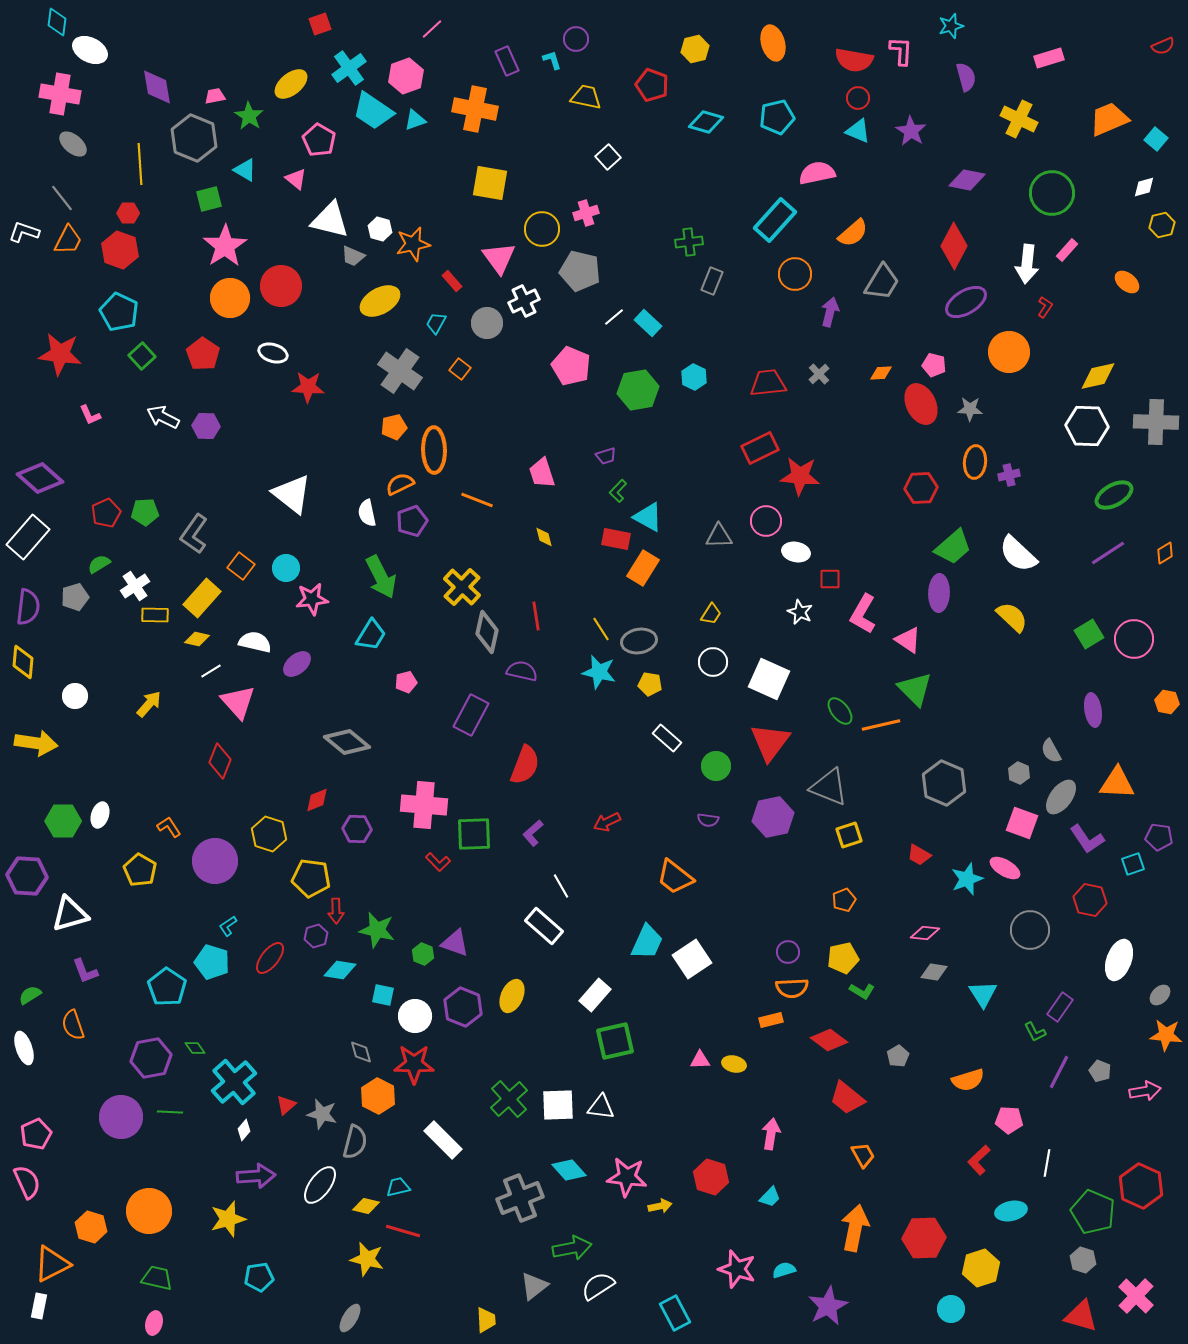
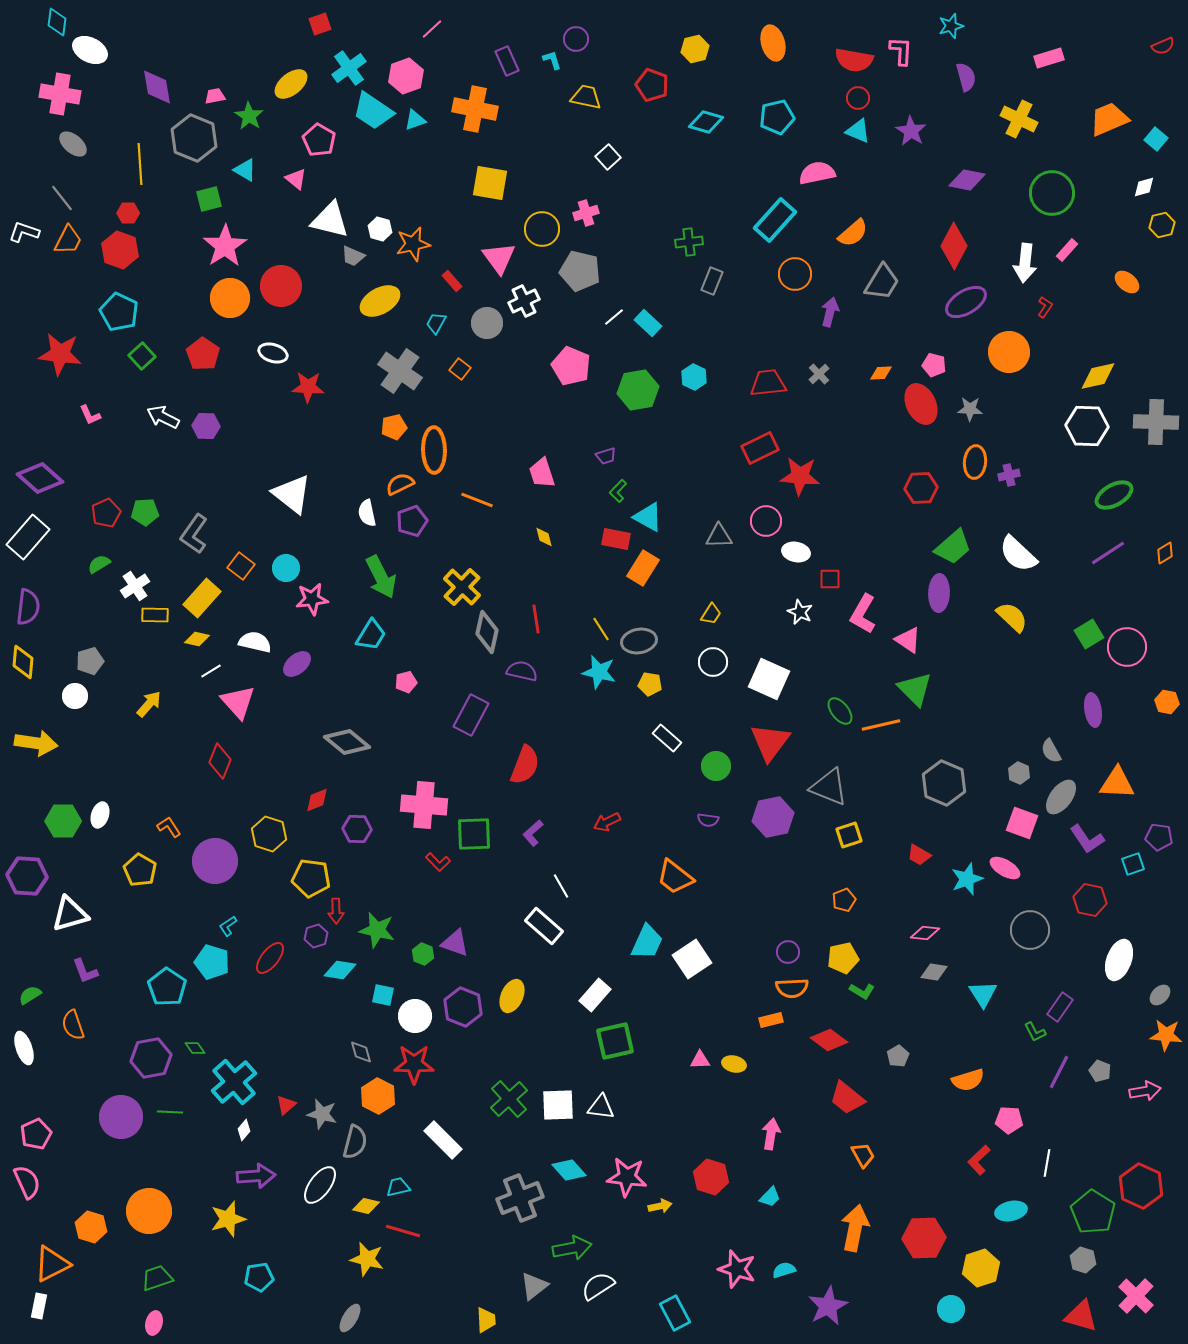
white arrow at (1027, 264): moved 2 px left, 1 px up
gray pentagon at (75, 597): moved 15 px right, 64 px down
red line at (536, 616): moved 3 px down
pink circle at (1134, 639): moved 7 px left, 8 px down
green pentagon at (1093, 1212): rotated 9 degrees clockwise
green trapezoid at (157, 1278): rotated 32 degrees counterclockwise
